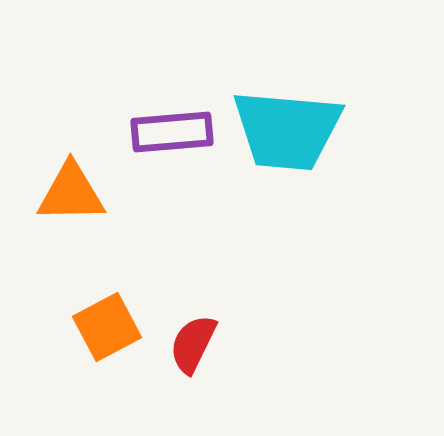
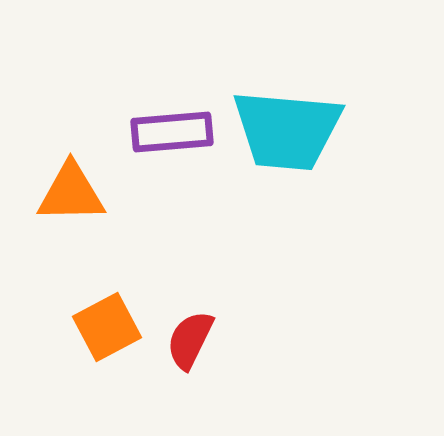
red semicircle: moved 3 px left, 4 px up
